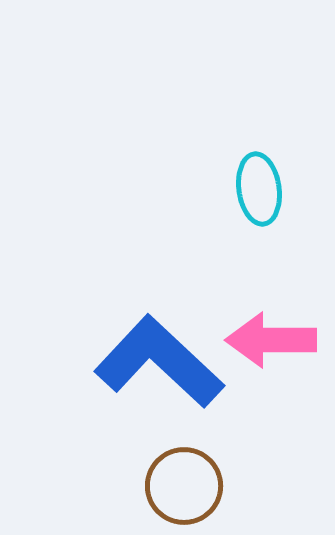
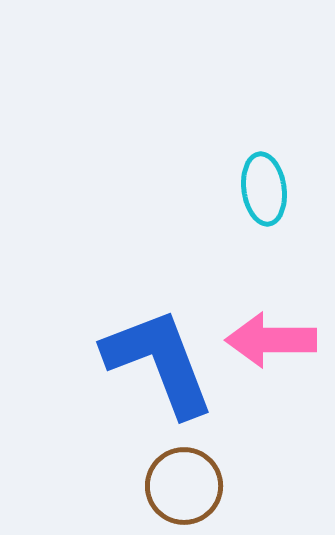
cyan ellipse: moved 5 px right
blue L-shape: rotated 26 degrees clockwise
